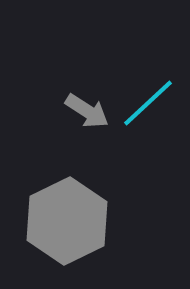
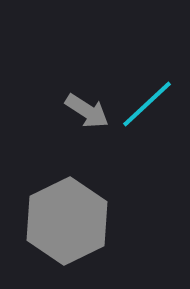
cyan line: moved 1 px left, 1 px down
